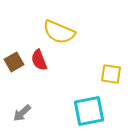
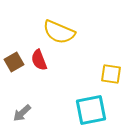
cyan square: moved 2 px right, 1 px up
